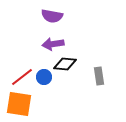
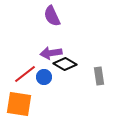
purple semicircle: rotated 55 degrees clockwise
purple arrow: moved 2 px left, 9 px down
black diamond: rotated 25 degrees clockwise
red line: moved 3 px right, 3 px up
